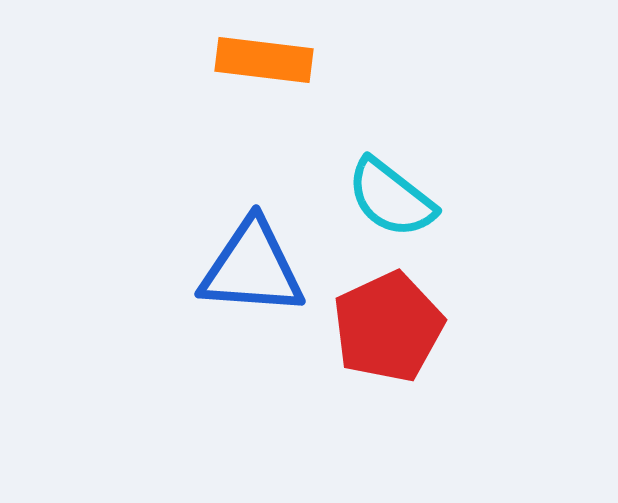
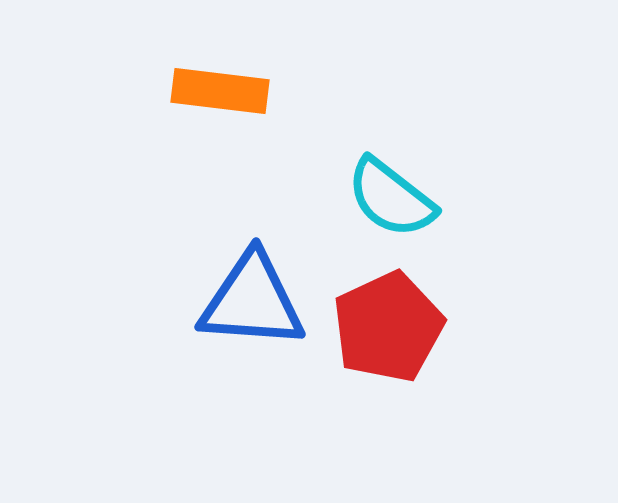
orange rectangle: moved 44 px left, 31 px down
blue triangle: moved 33 px down
